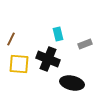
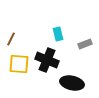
black cross: moved 1 px left, 1 px down
